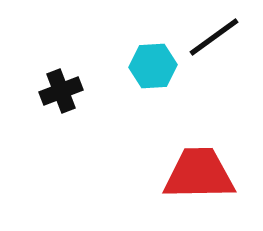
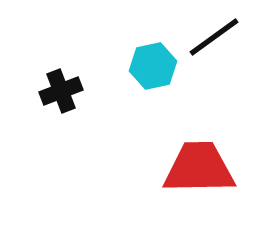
cyan hexagon: rotated 9 degrees counterclockwise
red trapezoid: moved 6 px up
